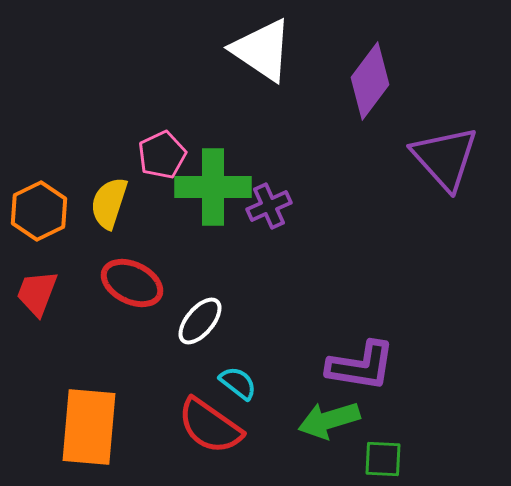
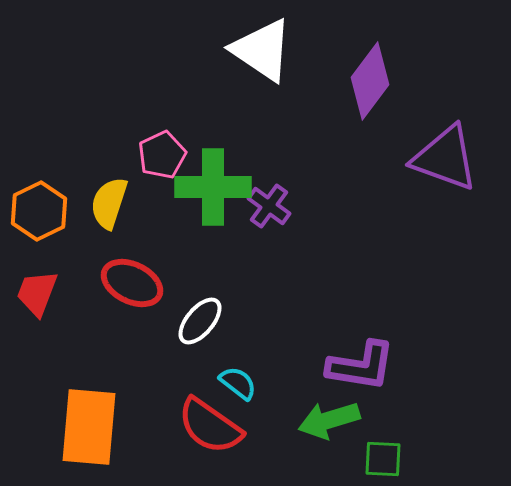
purple triangle: rotated 28 degrees counterclockwise
purple cross: rotated 30 degrees counterclockwise
